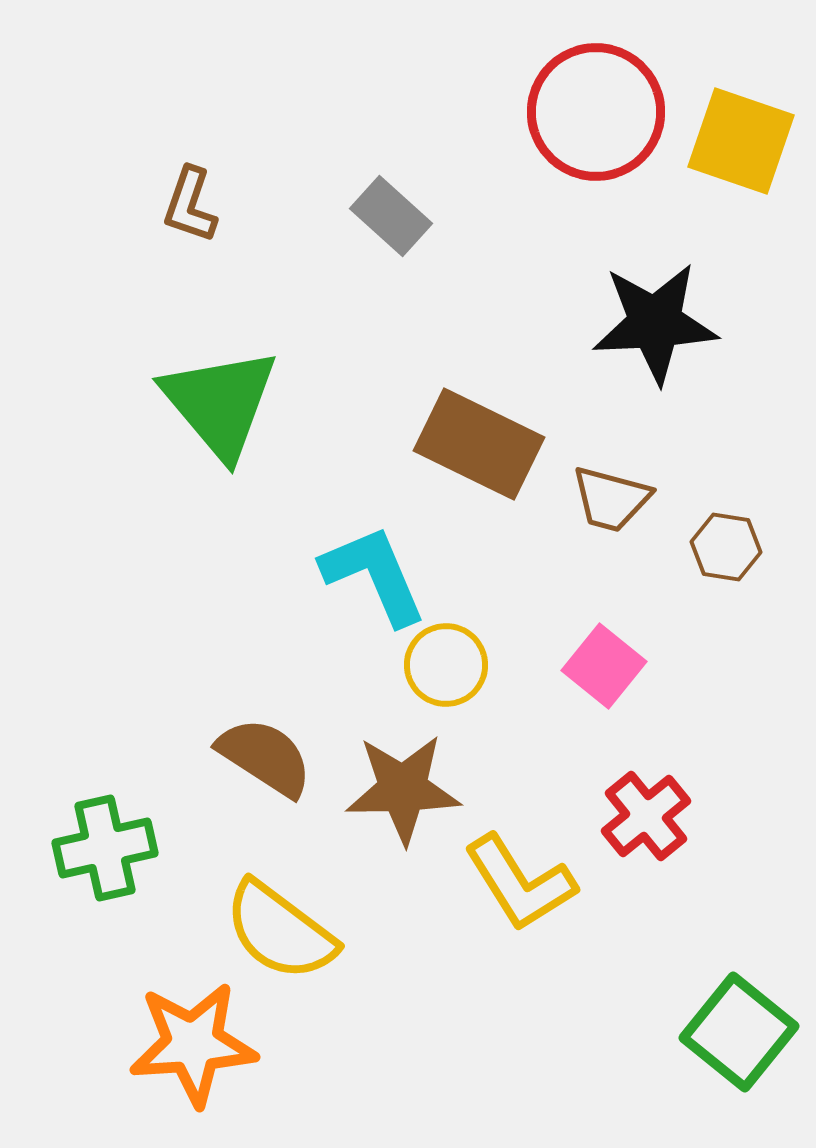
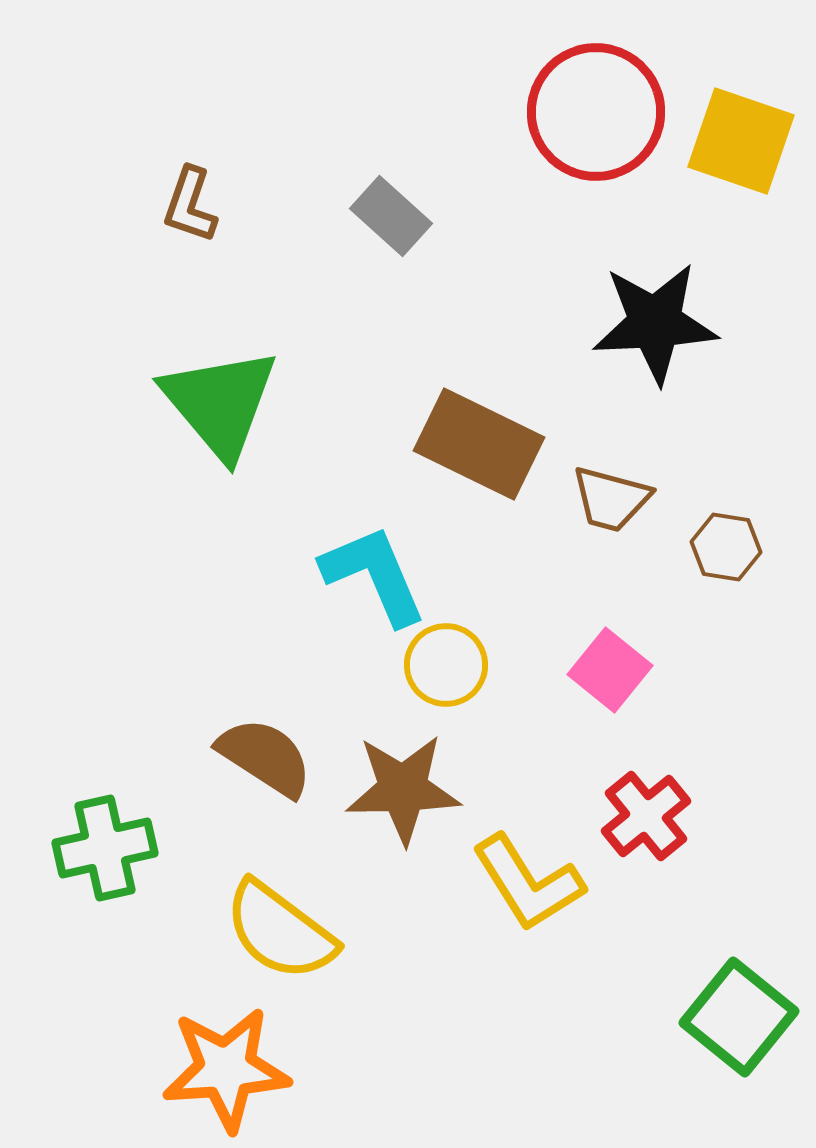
pink square: moved 6 px right, 4 px down
yellow L-shape: moved 8 px right
green square: moved 15 px up
orange star: moved 33 px right, 25 px down
